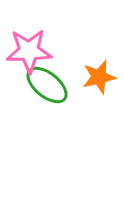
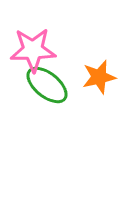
pink star: moved 4 px right, 1 px up
